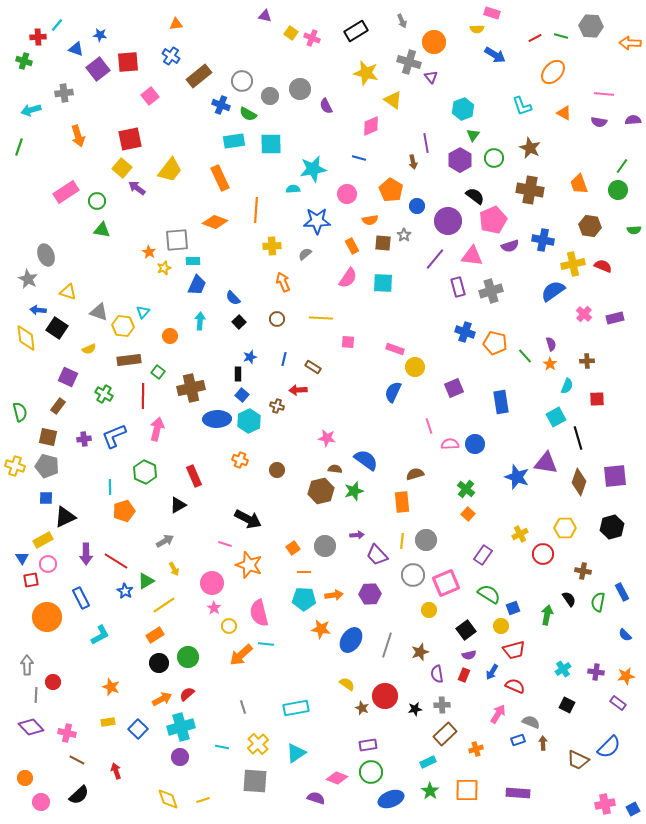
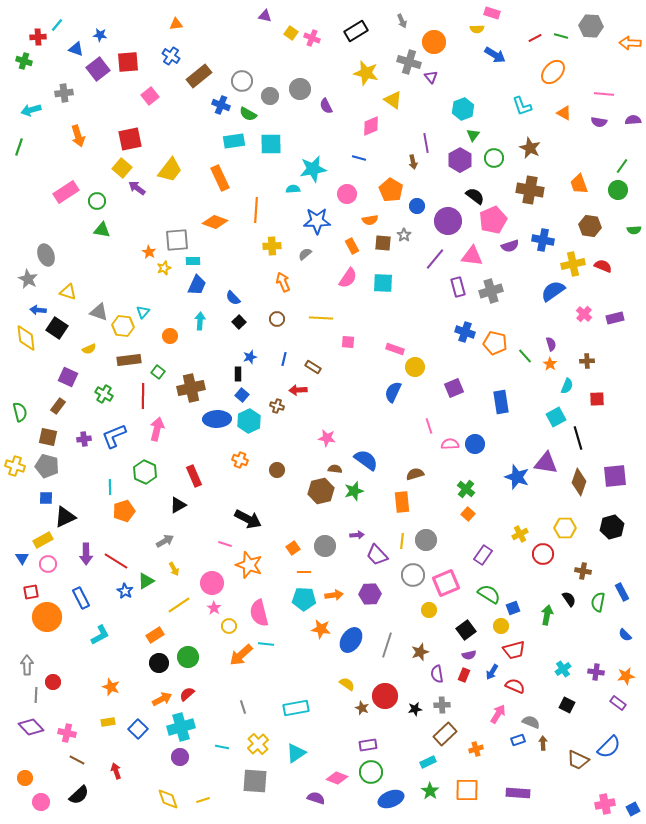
red square at (31, 580): moved 12 px down
yellow line at (164, 605): moved 15 px right
